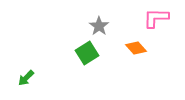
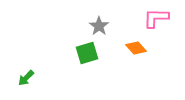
green square: rotated 15 degrees clockwise
